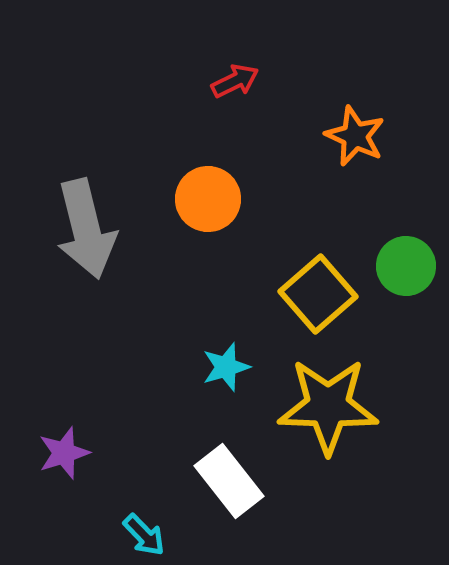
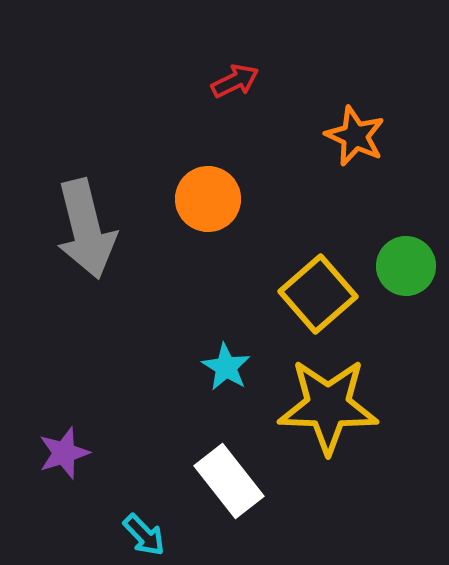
cyan star: rotated 24 degrees counterclockwise
